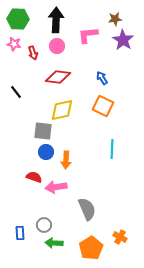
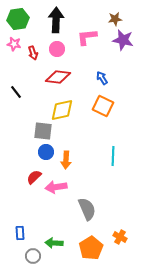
green hexagon: rotated 10 degrees counterclockwise
pink L-shape: moved 1 px left, 2 px down
purple star: rotated 20 degrees counterclockwise
pink circle: moved 3 px down
cyan line: moved 1 px right, 7 px down
red semicircle: rotated 63 degrees counterclockwise
gray circle: moved 11 px left, 31 px down
